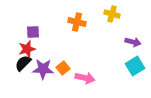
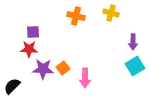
yellow cross: moved 1 px left, 1 px up
orange cross: moved 1 px left, 6 px up
purple arrow: rotated 77 degrees clockwise
red star: moved 2 px right; rotated 18 degrees clockwise
black semicircle: moved 11 px left, 23 px down
pink arrow: rotated 78 degrees clockwise
